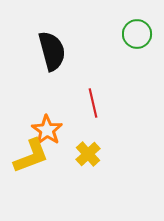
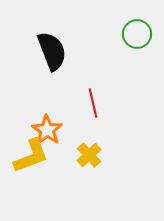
black semicircle: rotated 6 degrees counterclockwise
yellow cross: moved 1 px right, 1 px down
